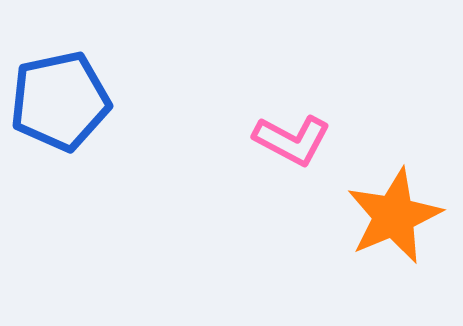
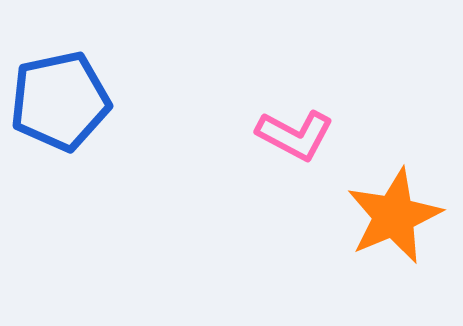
pink L-shape: moved 3 px right, 5 px up
